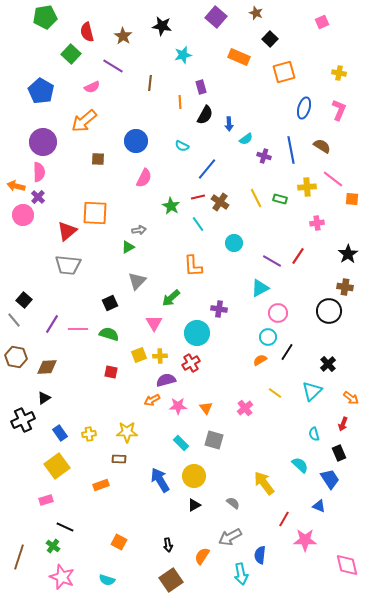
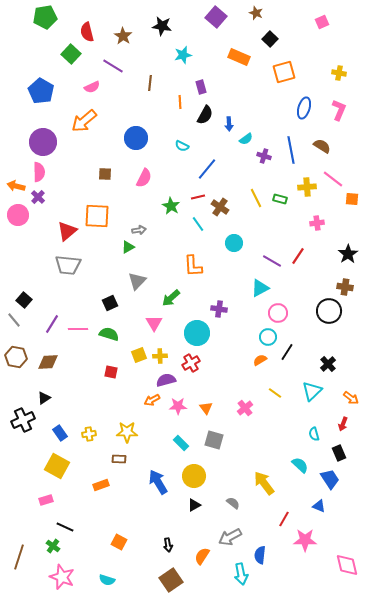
blue circle at (136, 141): moved 3 px up
brown square at (98, 159): moved 7 px right, 15 px down
brown cross at (220, 202): moved 5 px down
orange square at (95, 213): moved 2 px right, 3 px down
pink circle at (23, 215): moved 5 px left
brown diamond at (47, 367): moved 1 px right, 5 px up
yellow square at (57, 466): rotated 25 degrees counterclockwise
blue arrow at (160, 480): moved 2 px left, 2 px down
